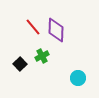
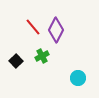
purple diamond: rotated 25 degrees clockwise
black square: moved 4 px left, 3 px up
